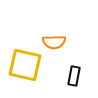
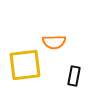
yellow square: rotated 20 degrees counterclockwise
